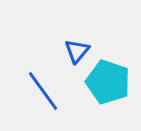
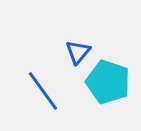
blue triangle: moved 1 px right, 1 px down
